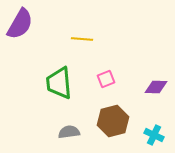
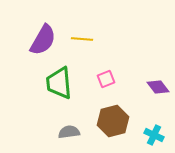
purple semicircle: moved 23 px right, 16 px down
purple diamond: moved 2 px right; rotated 50 degrees clockwise
